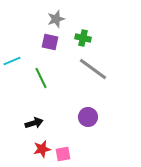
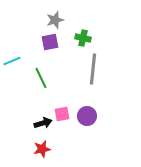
gray star: moved 1 px left, 1 px down
purple square: rotated 24 degrees counterclockwise
gray line: rotated 60 degrees clockwise
purple circle: moved 1 px left, 1 px up
black arrow: moved 9 px right
pink square: moved 1 px left, 40 px up
